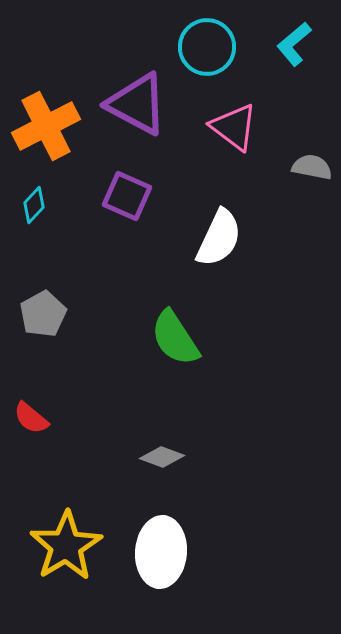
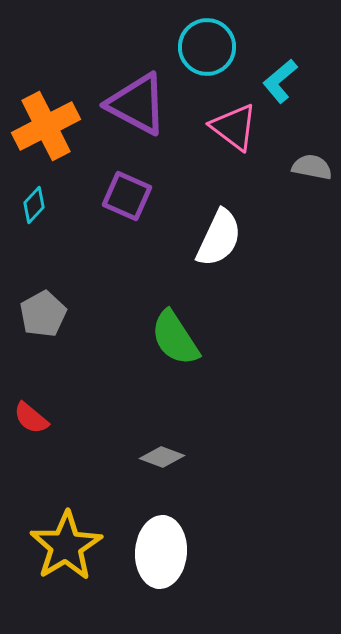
cyan L-shape: moved 14 px left, 37 px down
